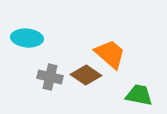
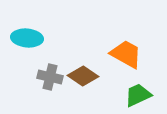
orange trapezoid: moved 16 px right; rotated 12 degrees counterclockwise
brown diamond: moved 3 px left, 1 px down
green trapezoid: moved 1 px left; rotated 36 degrees counterclockwise
